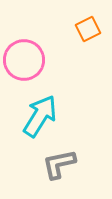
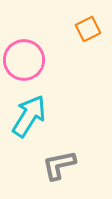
cyan arrow: moved 11 px left
gray L-shape: moved 1 px down
